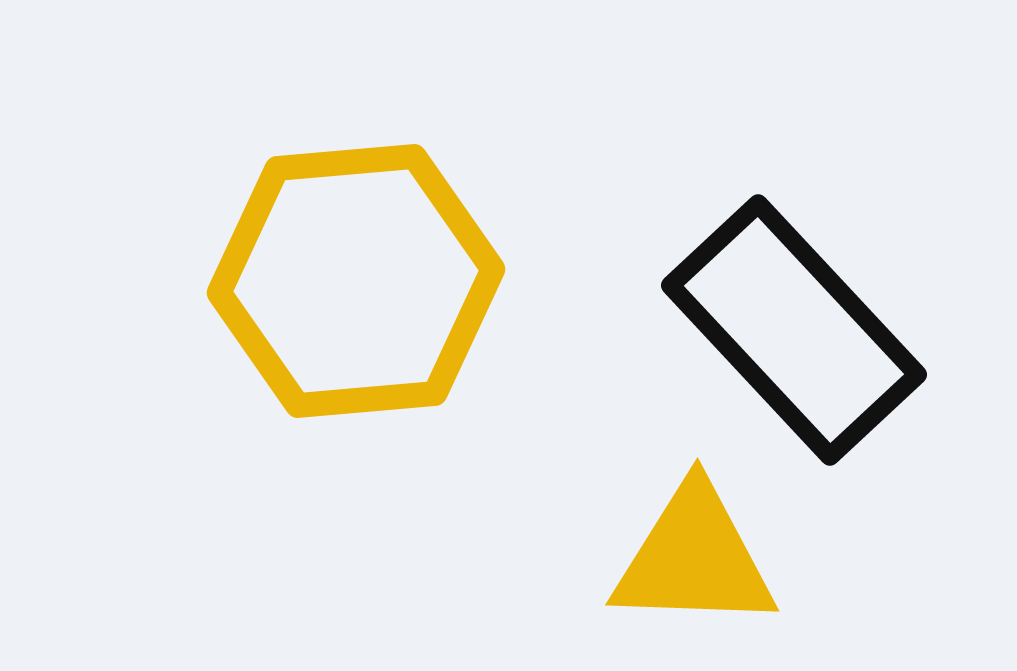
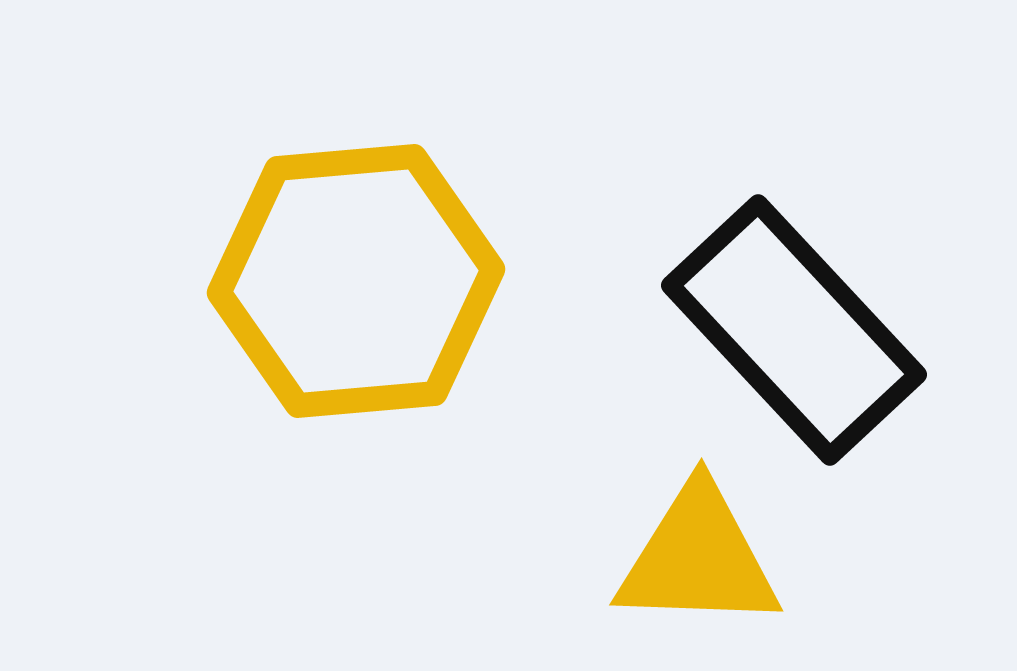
yellow triangle: moved 4 px right
